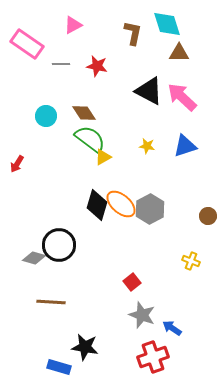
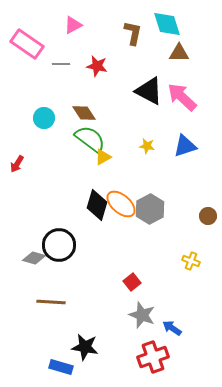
cyan circle: moved 2 px left, 2 px down
blue rectangle: moved 2 px right
